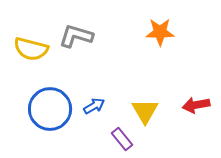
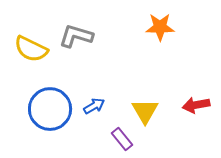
orange star: moved 5 px up
yellow semicircle: rotated 12 degrees clockwise
